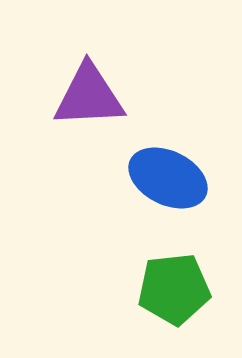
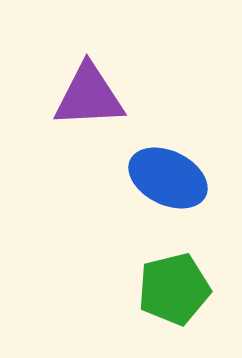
green pentagon: rotated 8 degrees counterclockwise
